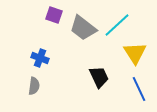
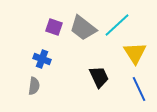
purple square: moved 12 px down
blue cross: moved 2 px right, 1 px down
